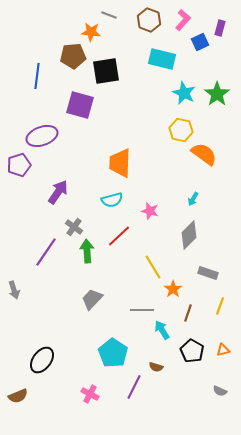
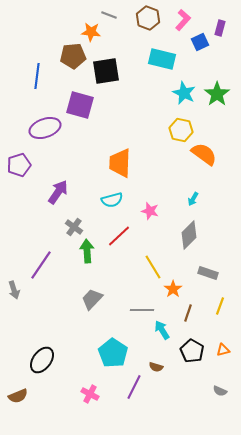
brown hexagon at (149, 20): moved 1 px left, 2 px up
purple ellipse at (42, 136): moved 3 px right, 8 px up
purple line at (46, 252): moved 5 px left, 13 px down
